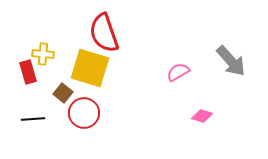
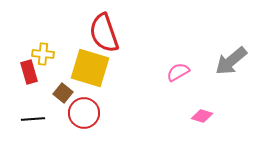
gray arrow: rotated 92 degrees clockwise
red rectangle: moved 1 px right
